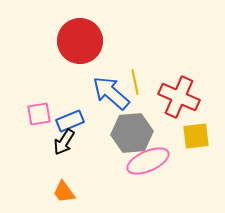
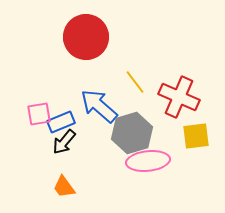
red circle: moved 6 px right, 4 px up
yellow line: rotated 25 degrees counterclockwise
blue arrow: moved 12 px left, 13 px down
blue rectangle: moved 9 px left, 1 px down
gray hexagon: rotated 12 degrees counterclockwise
black arrow: rotated 8 degrees clockwise
pink ellipse: rotated 18 degrees clockwise
orange trapezoid: moved 5 px up
